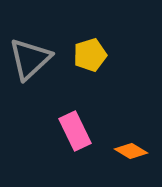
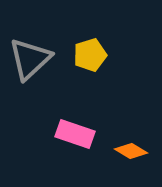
pink rectangle: moved 3 px down; rotated 45 degrees counterclockwise
